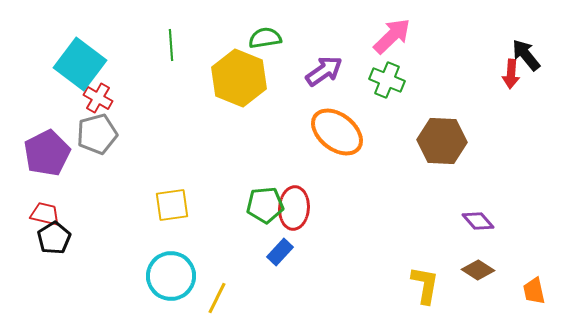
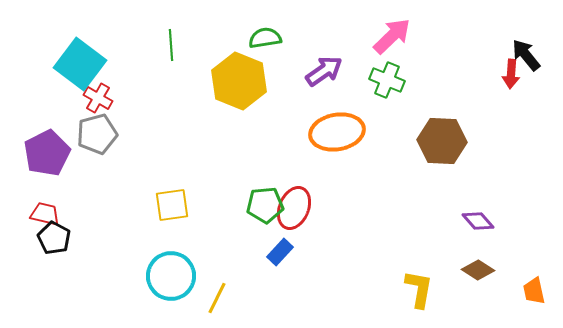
yellow hexagon: moved 3 px down
orange ellipse: rotated 48 degrees counterclockwise
red ellipse: rotated 18 degrees clockwise
black pentagon: rotated 12 degrees counterclockwise
yellow L-shape: moved 6 px left, 4 px down
